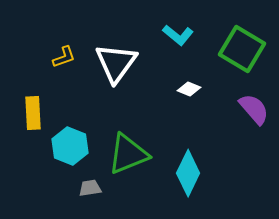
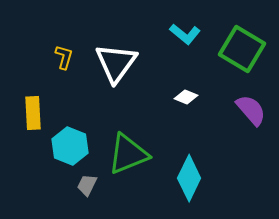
cyan L-shape: moved 7 px right, 1 px up
yellow L-shape: rotated 55 degrees counterclockwise
white diamond: moved 3 px left, 8 px down
purple semicircle: moved 3 px left, 1 px down
cyan diamond: moved 1 px right, 5 px down
gray trapezoid: moved 3 px left, 3 px up; rotated 55 degrees counterclockwise
